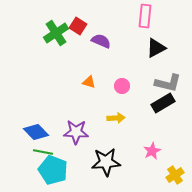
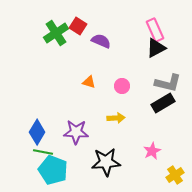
pink rectangle: moved 10 px right, 14 px down; rotated 30 degrees counterclockwise
blue diamond: moved 1 px right; rotated 75 degrees clockwise
